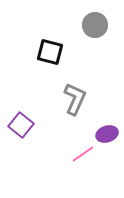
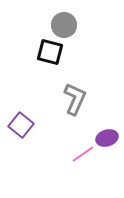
gray circle: moved 31 px left
purple ellipse: moved 4 px down
